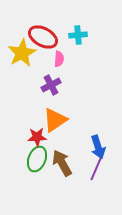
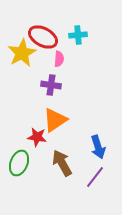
purple cross: rotated 36 degrees clockwise
red star: rotated 12 degrees clockwise
green ellipse: moved 18 px left, 4 px down
purple line: moved 1 px left, 8 px down; rotated 15 degrees clockwise
